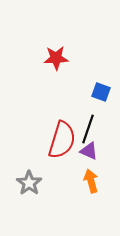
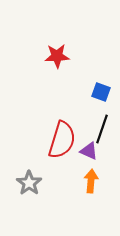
red star: moved 1 px right, 2 px up
black line: moved 14 px right
orange arrow: rotated 20 degrees clockwise
